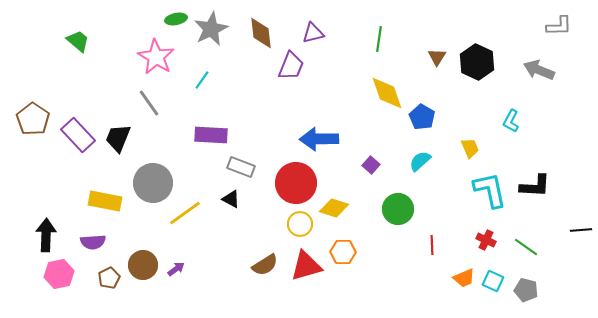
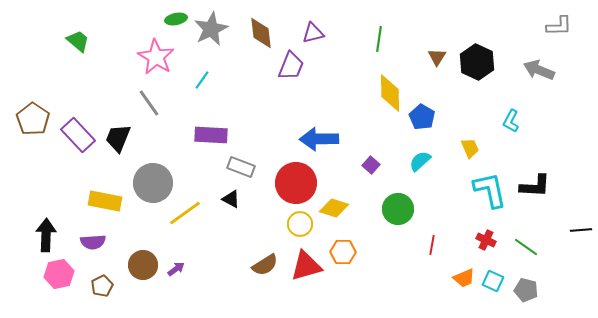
yellow diamond at (387, 93): moved 3 px right; rotated 18 degrees clockwise
red line at (432, 245): rotated 12 degrees clockwise
brown pentagon at (109, 278): moved 7 px left, 8 px down
